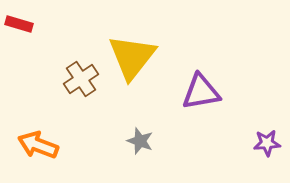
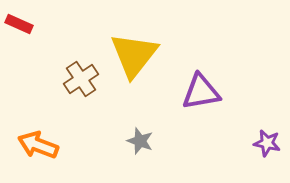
red rectangle: rotated 8 degrees clockwise
yellow triangle: moved 2 px right, 2 px up
purple star: rotated 16 degrees clockwise
